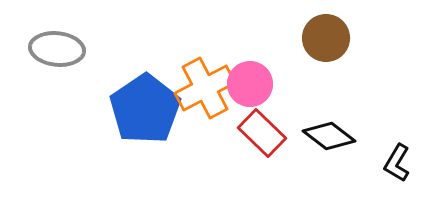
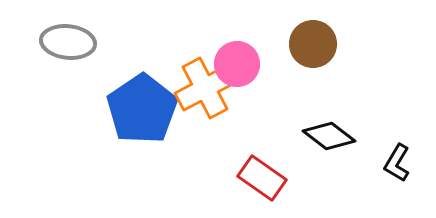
brown circle: moved 13 px left, 6 px down
gray ellipse: moved 11 px right, 7 px up
pink circle: moved 13 px left, 20 px up
blue pentagon: moved 3 px left
red rectangle: moved 45 px down; rotated 9 degrees counterclockwise
